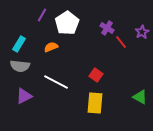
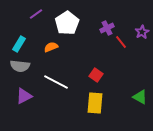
purple line: moved 6 px left, 1 px up; rotated 24 degrees clockwise
purple cross: rotated 32 degrees clockwise
